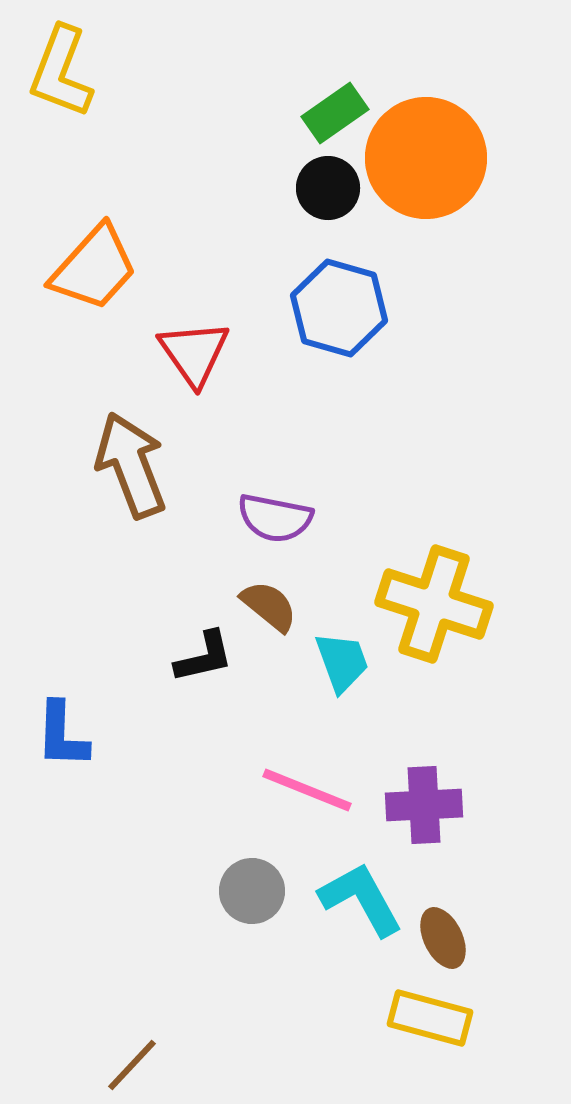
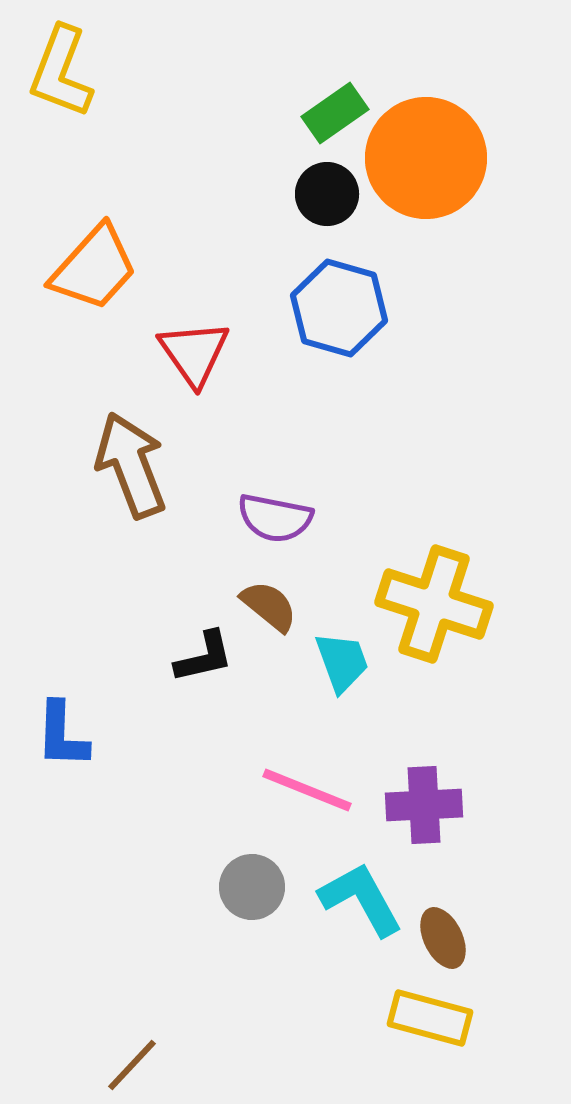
black circle: moved 1 px left, 6 px down
gray circle: moved 4 px up
